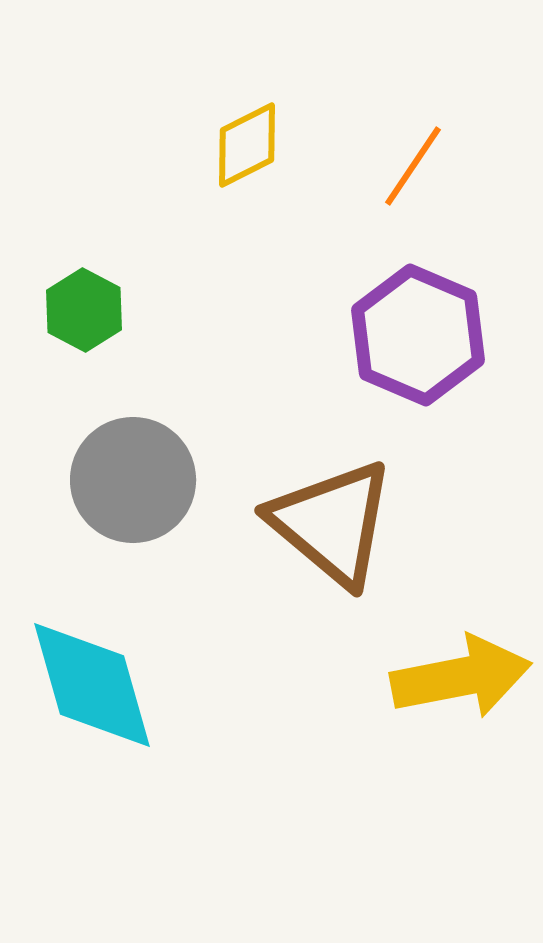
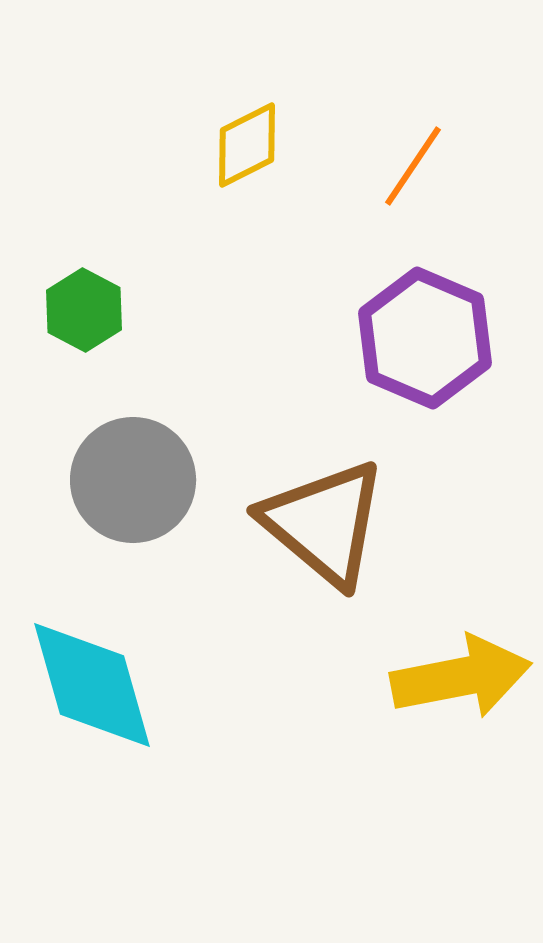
purple hexagon: moved 7 px right, 3 px down
brown triangle: moved 8 px left
